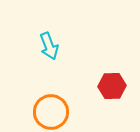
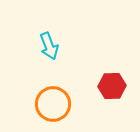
orange circle: moved 2 px right, 8 px up
